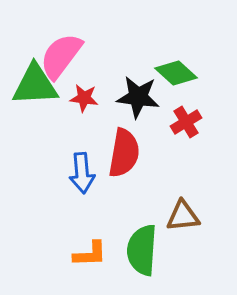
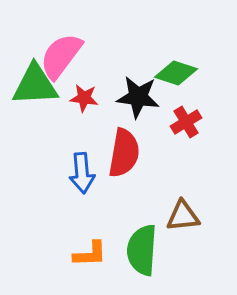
green diamond: rotated 24 degrees counterclockwise
